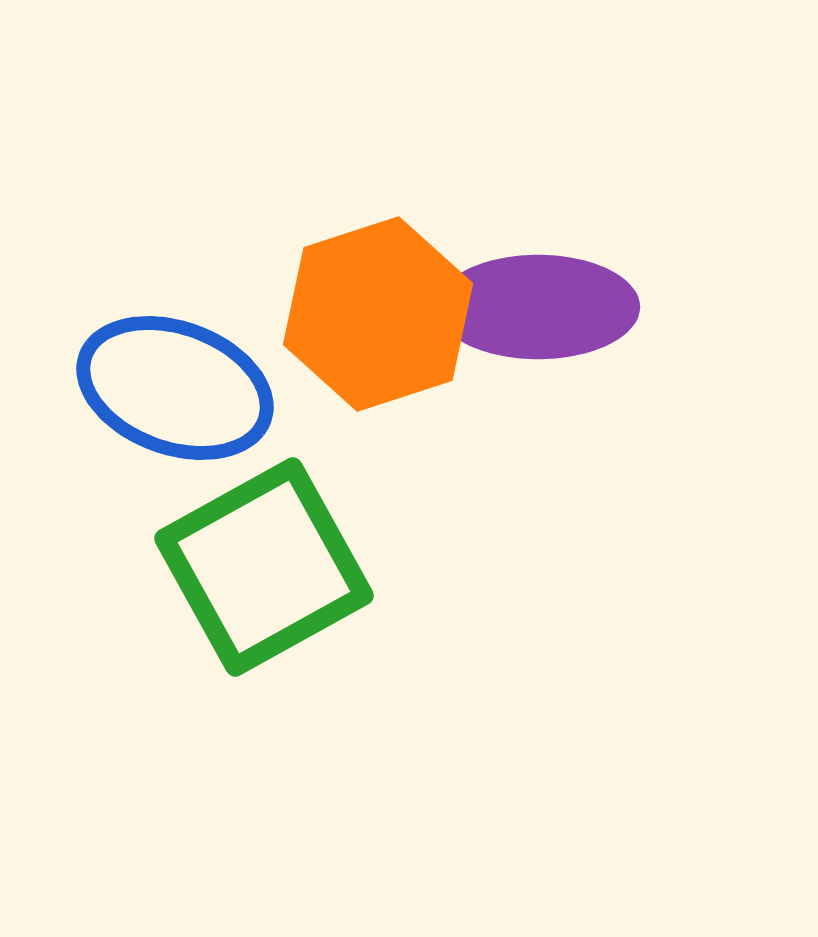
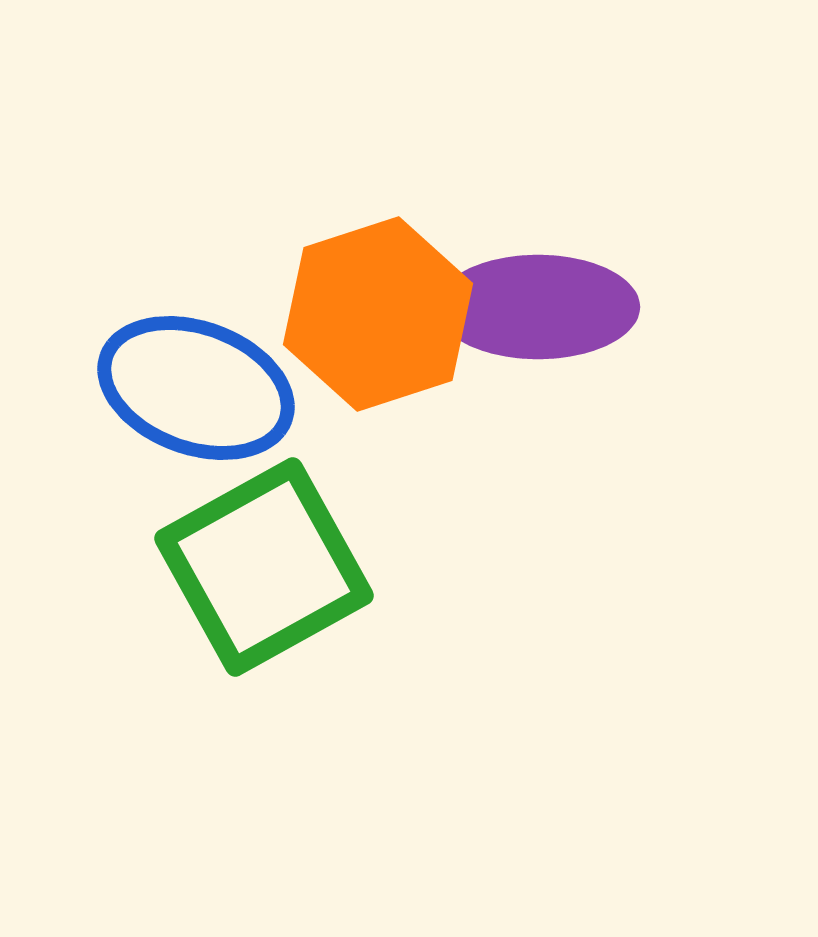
blue ellipse: moved 21 px right
